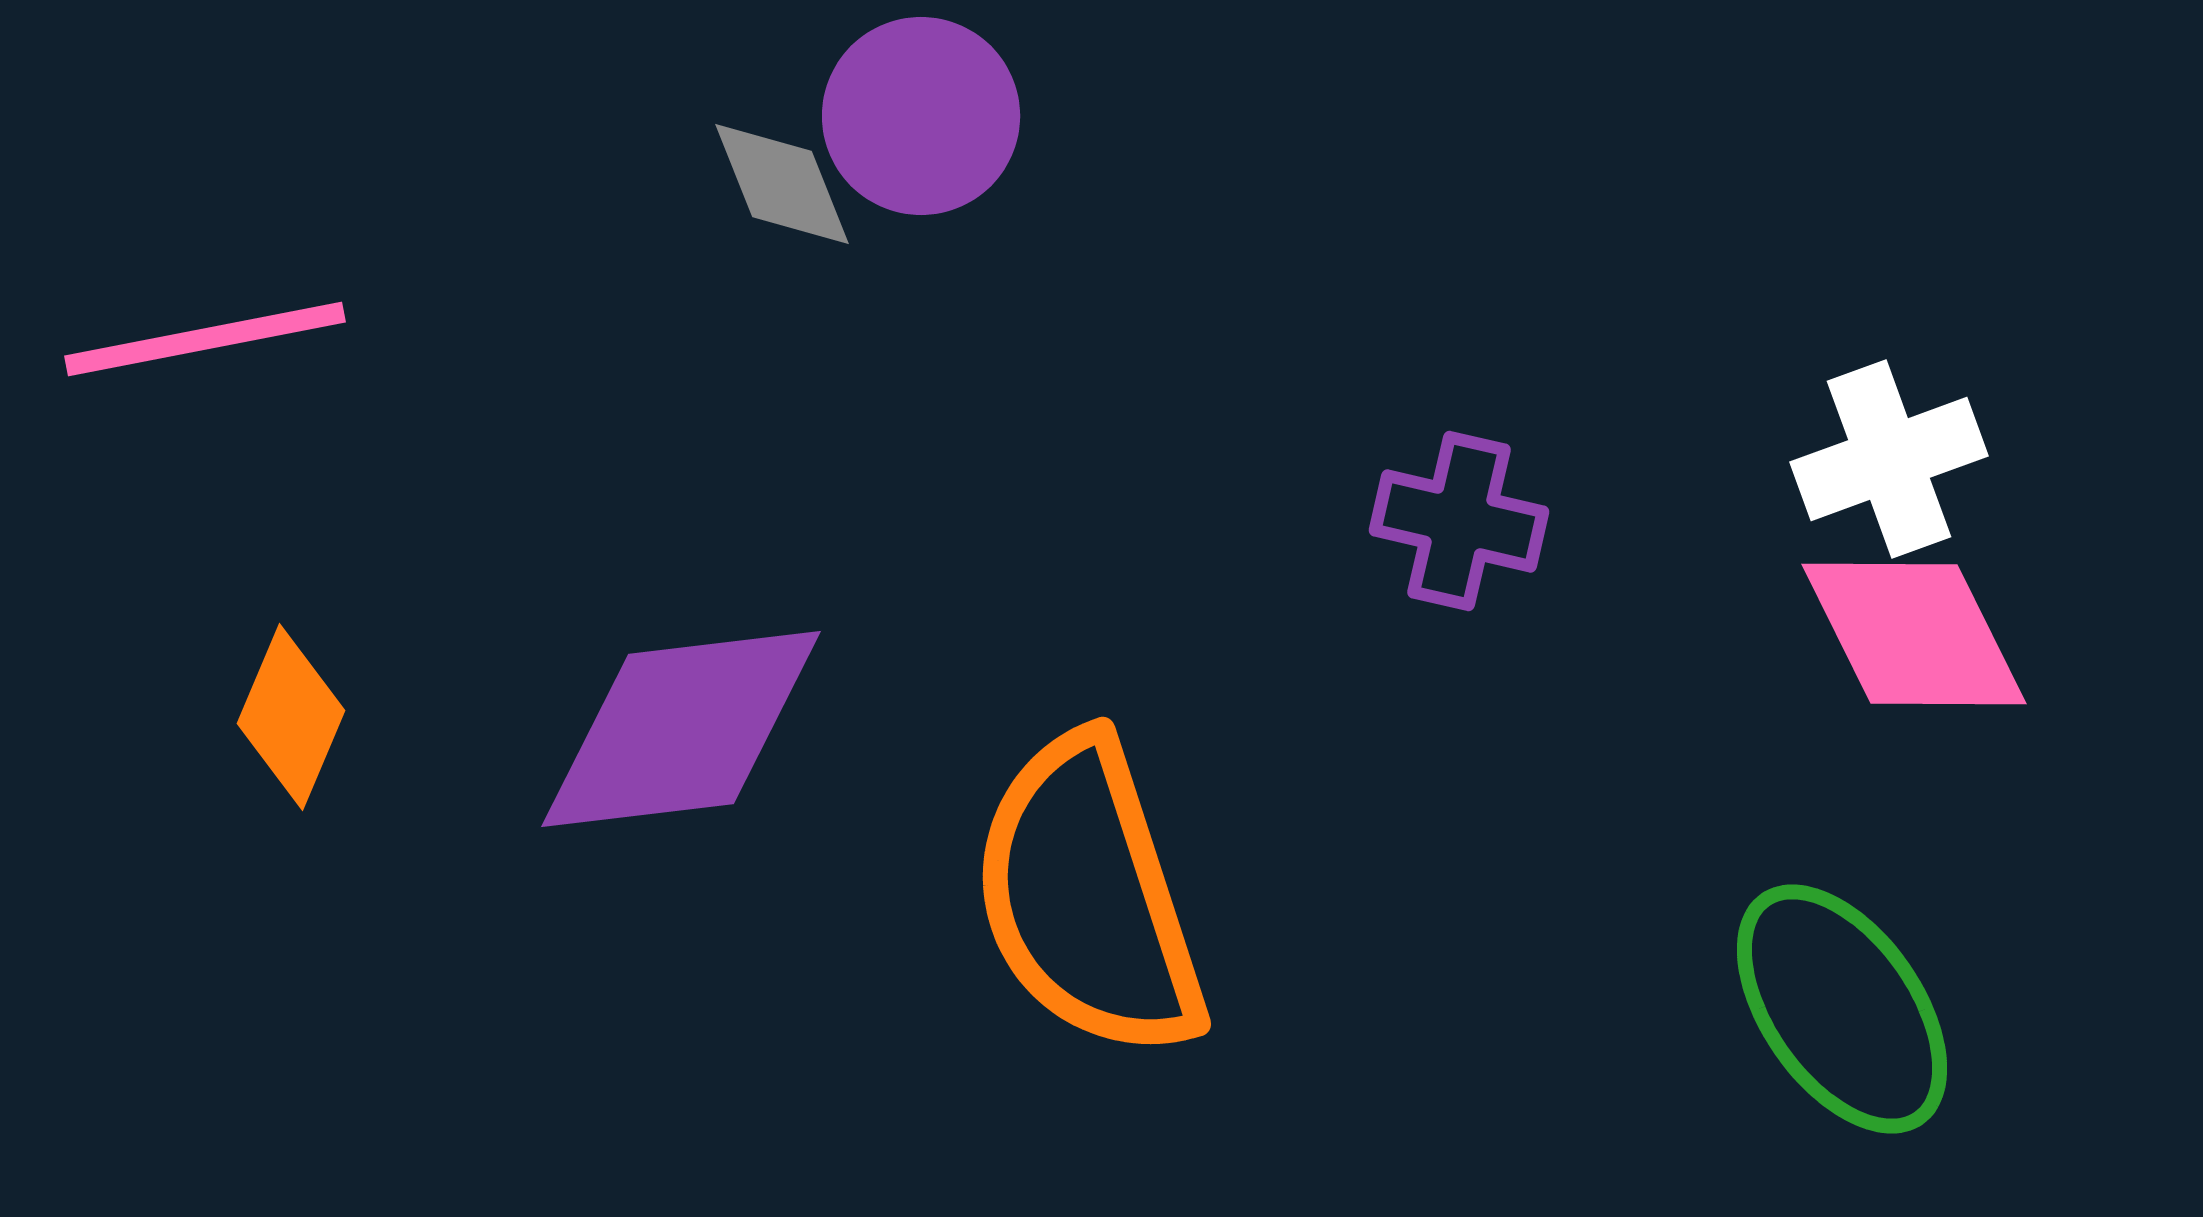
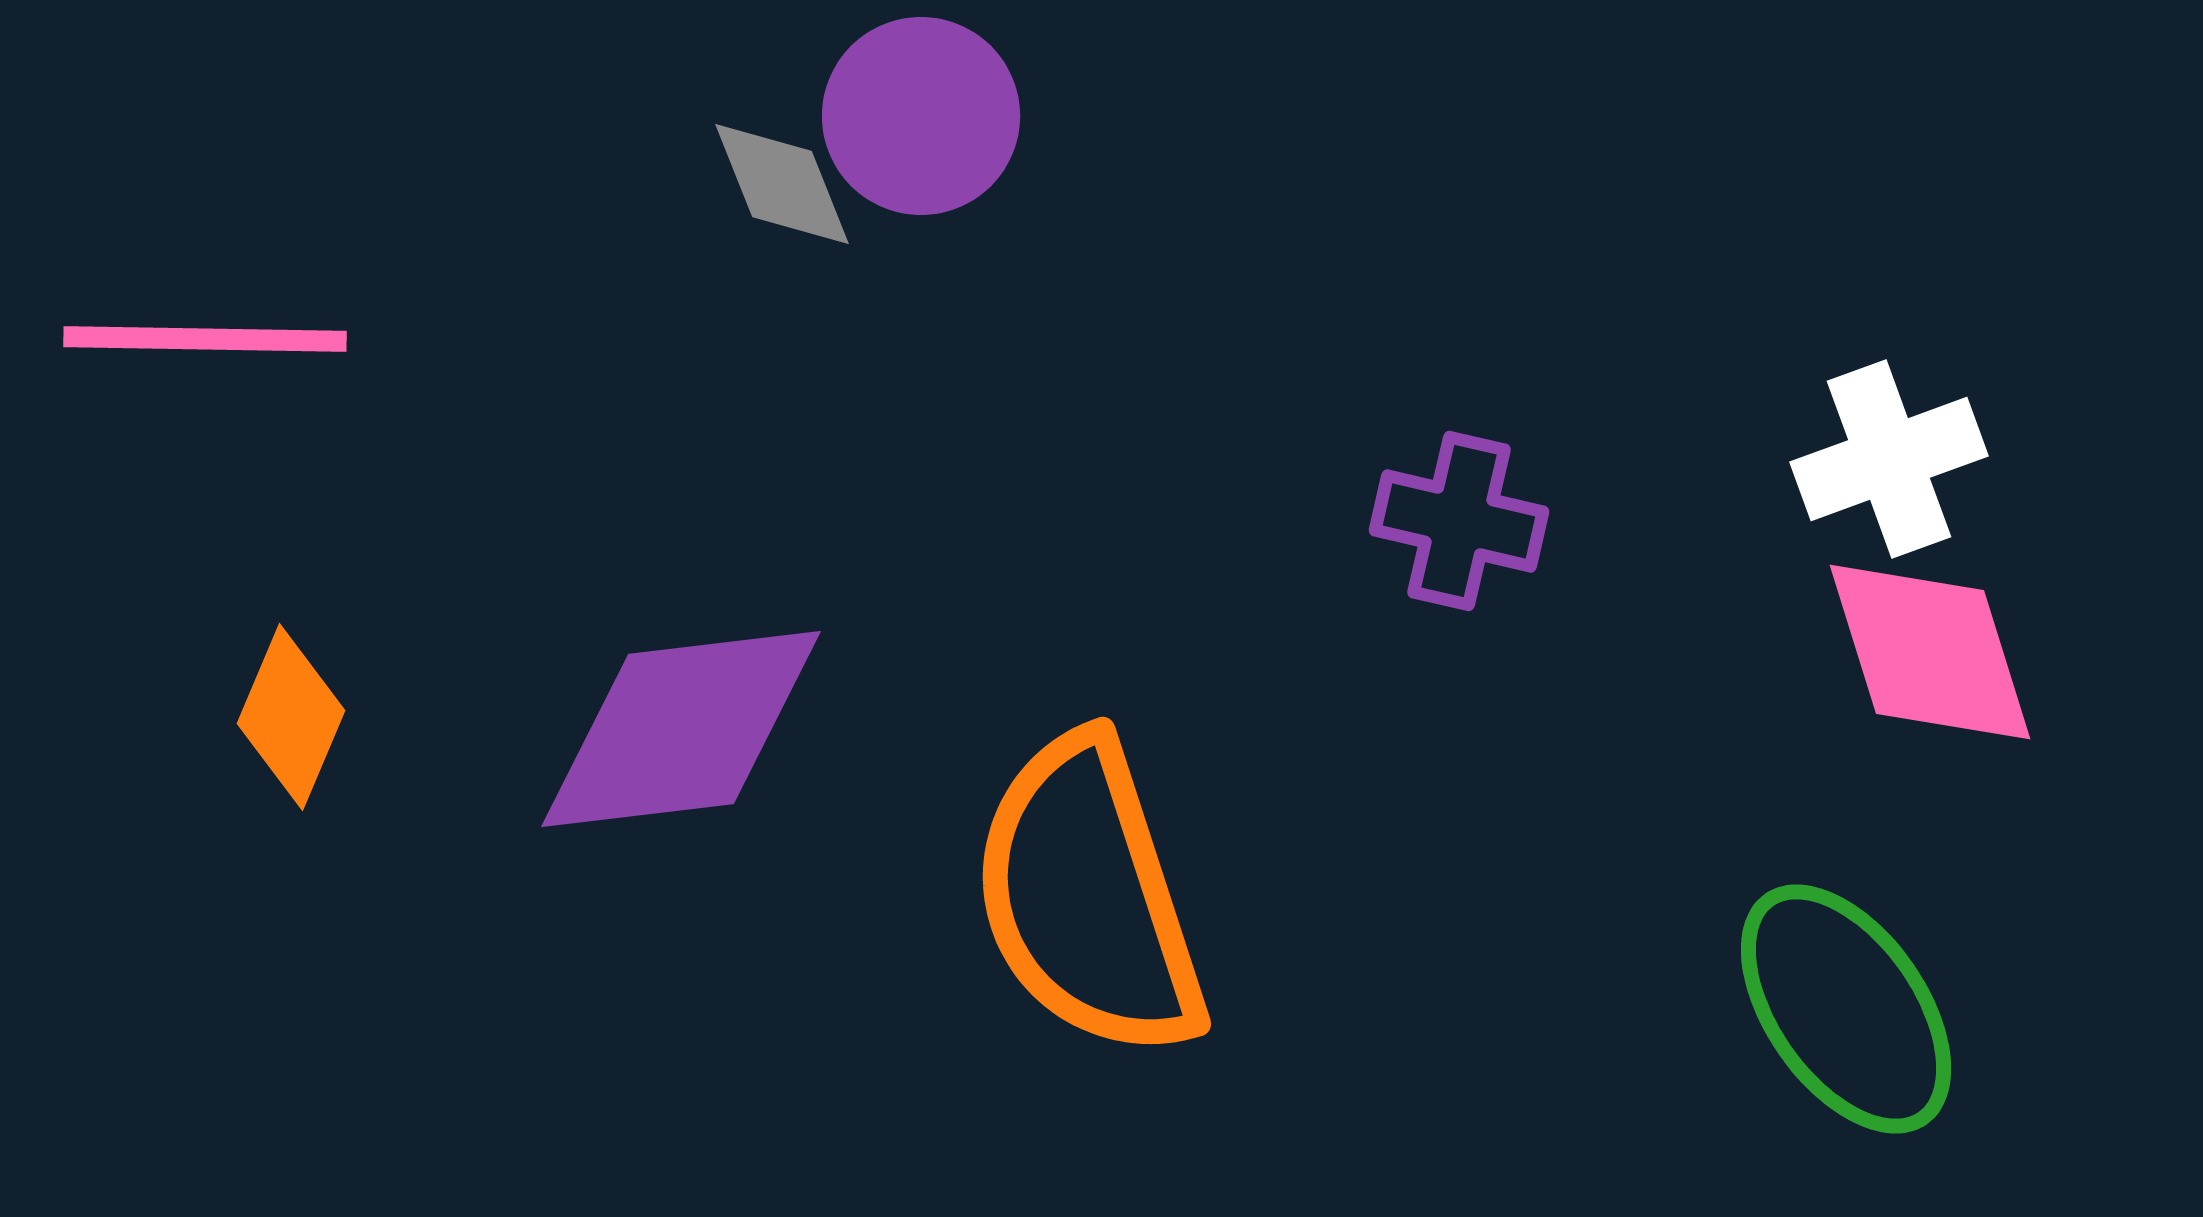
pink line: rotated 12 degrees clockwise
pink diamond: moved 16 px right, 18 px down; rotated 9 degrees clockwise
green ellipse: moved 4 px right
